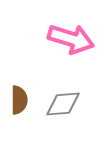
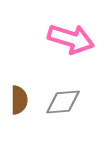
gray diamond: moved 2 px up
